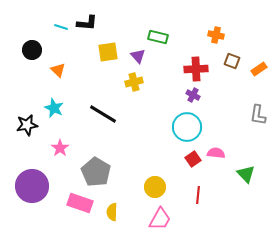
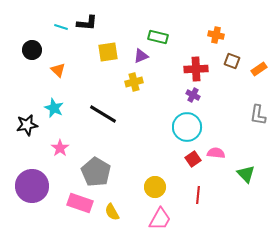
purple triangle: moved 3 px right; rotated 49 degrees clockwise
yellow semicircle: rotated 30 degrees counterclockwise
